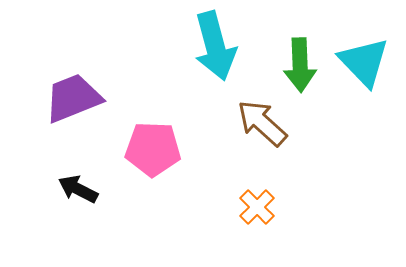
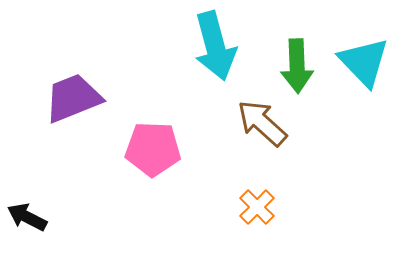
green arrow: moved 3 px left, 1 px down
black arrow: moved 51 px left, 28 px down
